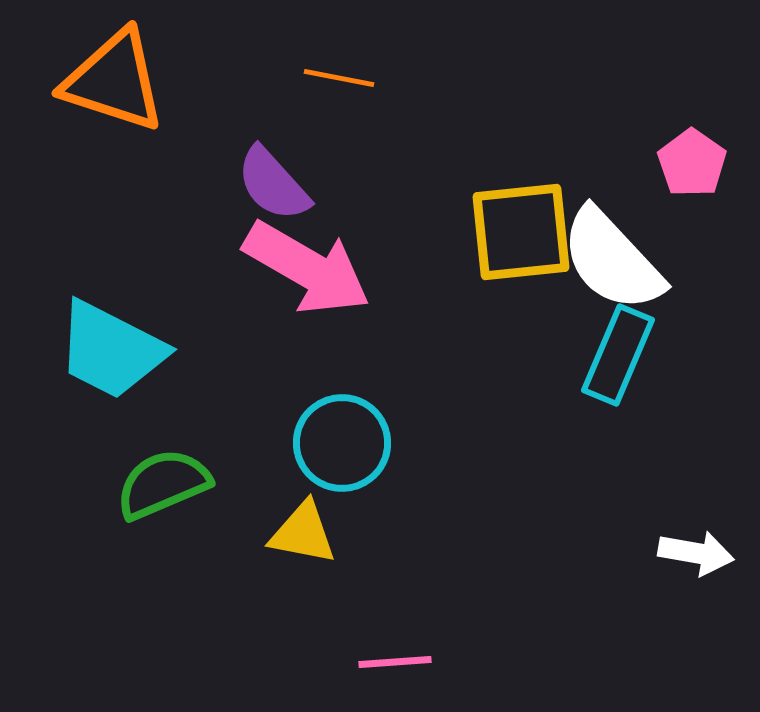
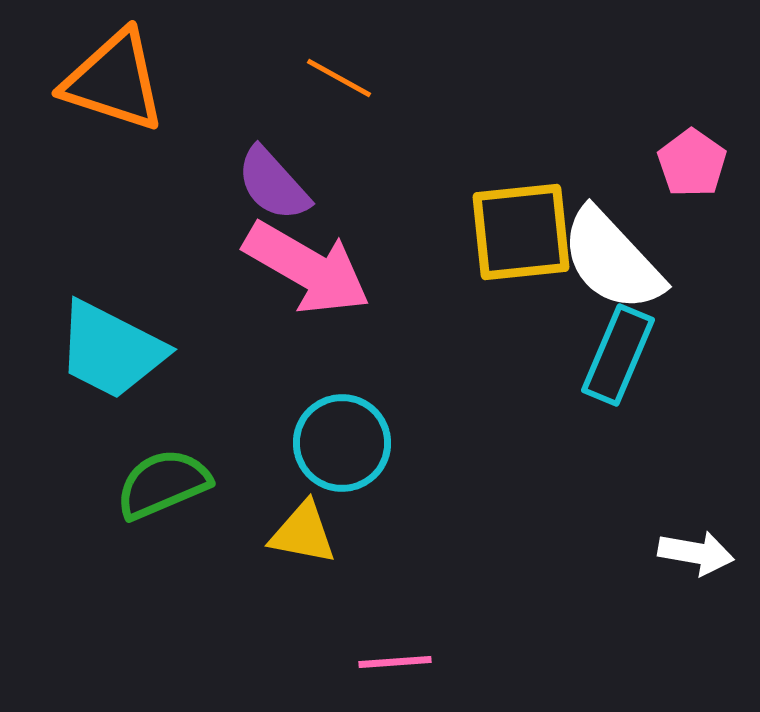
orange line: rotated 18 degrees clockwise
